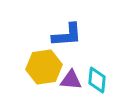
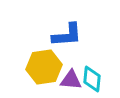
cyan diamond: moved 5 px left, 1 px up
